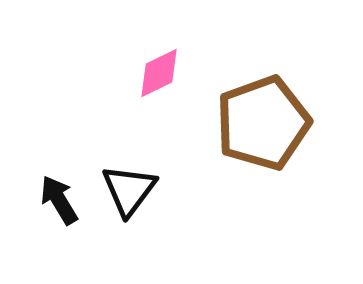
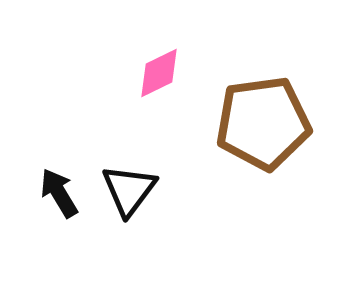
brown pentagon: rotated 12 degrees clockwise
black arrow: moved 7 px up
